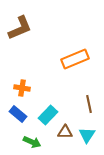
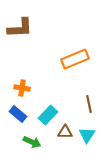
brown L-shape: rotated 20 degrees clockwise
